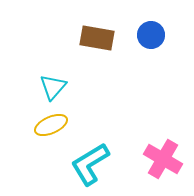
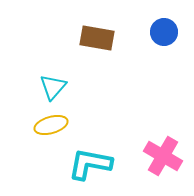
blue circle: moved 13 px right, 3 px up
yellow ellipse: rotated 8 degrees clockwise
pink cross: moved 3 px up
cyan L-shape: rotated 42 degrees clockwise
